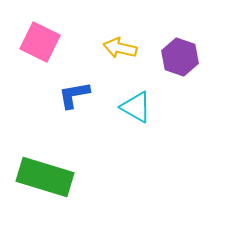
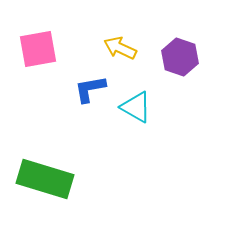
pink square: moved 2 px left, 7 px down; rotated 36 degrees counterclockwise
yellow arrow: rotated 12 degrees clockwise
blue L-shape: moved 16 px right, 6 px up
green rectangle: moved 2 px down
